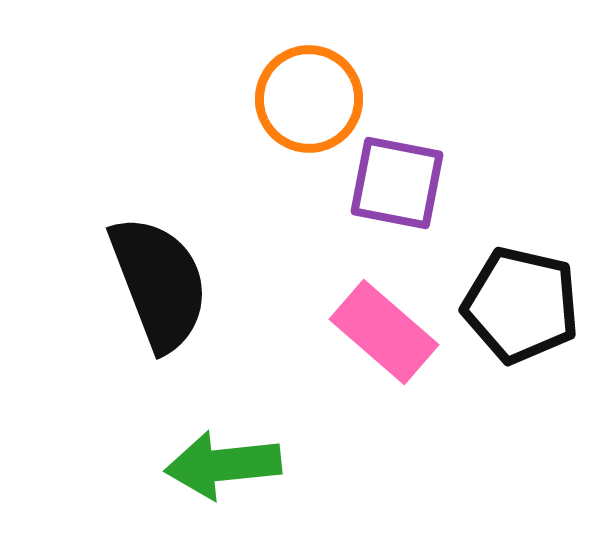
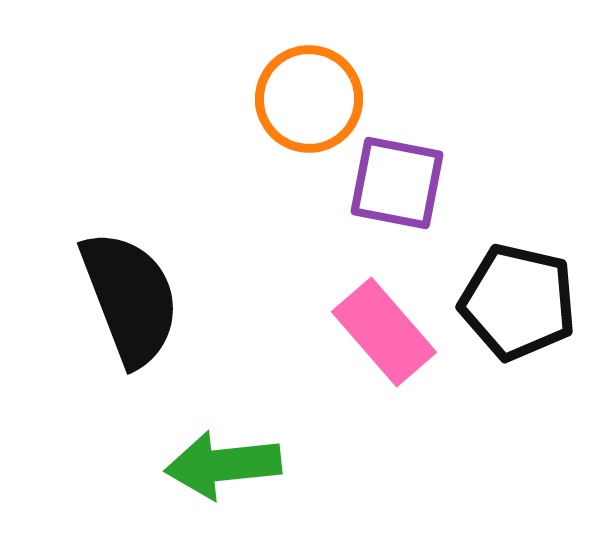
black semicircle: moved 29 px left, 15 px down
black pentagon: moved 3 px left, 3 px up
pink rectangle: rotated 8 degrees clockwise
